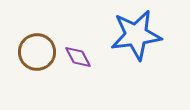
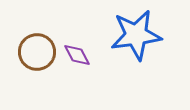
purple diamond: moved 1 px left, 2 px up
